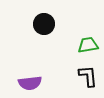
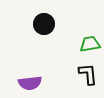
green trapezoid: moved 2 px right, 1 px up
black L-shape: moved 2 px up
